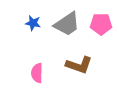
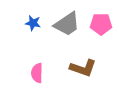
brown L-shape: moved 4 px right, 3 px down
